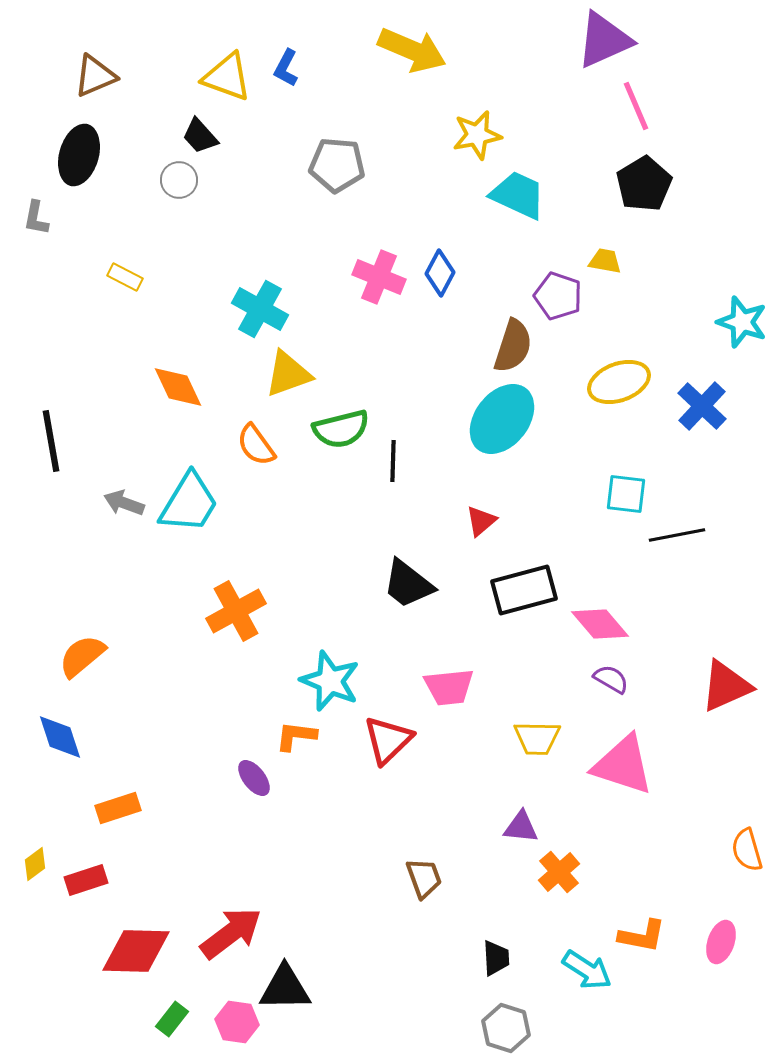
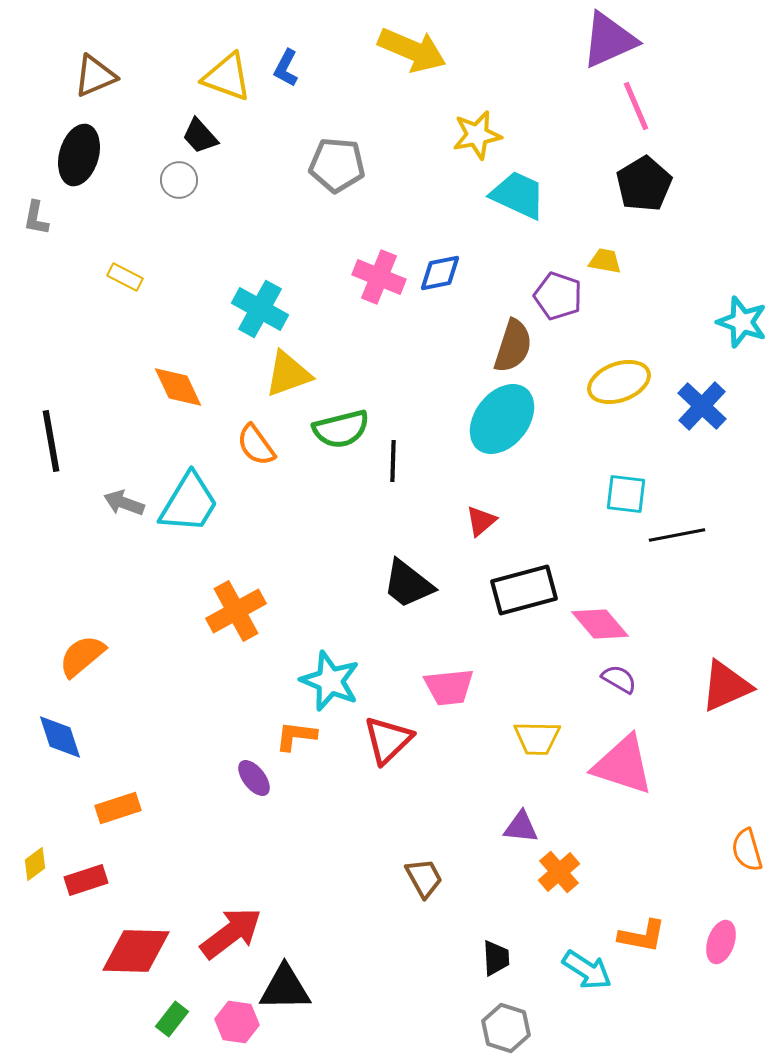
purple triangle at (604, 40): moved 5 px right
blue diamond at (440, 273): rotated 51 degrees clockwise
purple semicircle at (611, 679): moved 8 px right
brown trapezoid at (424, 878): rotated 9 degrees counterclockwise
